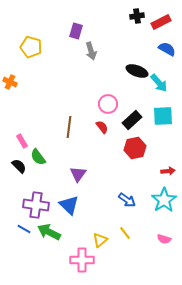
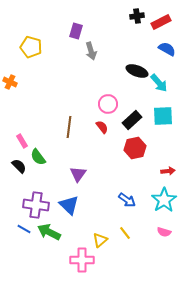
pink semicircle: moved 7 px up
